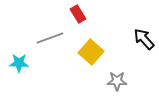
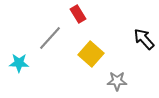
gray line: rotated 28 degrees counterclockwise
yellow square: moved 2 px down
